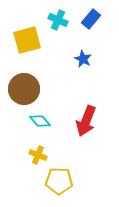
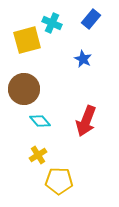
cyan cross: moved 6 px left, 3 px down
yellow cross: rotated 36 degrees clockwise
